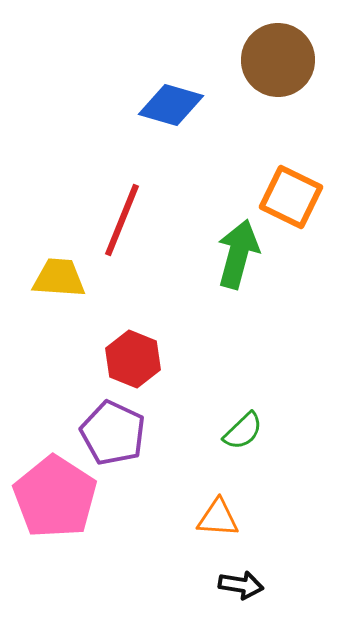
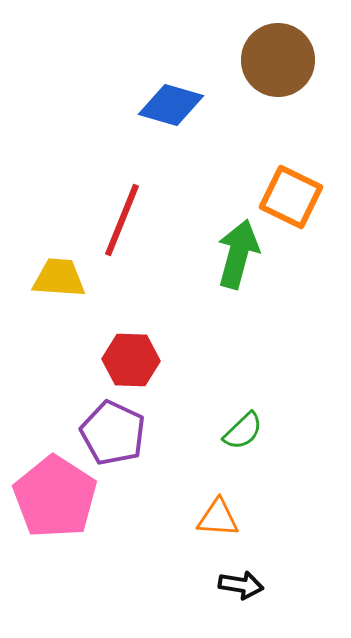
red hexagon: moved 2 px left, 1 px down; rotated 20 degrees counterclockwise
